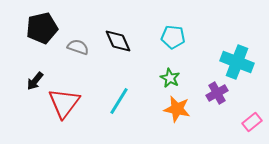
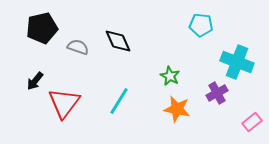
cyan pentagon: moved 28 px right, 12 px up
green star: moved 2 px up
